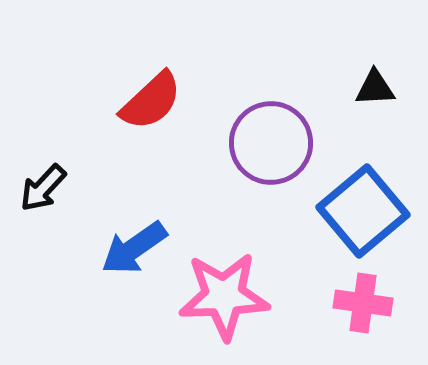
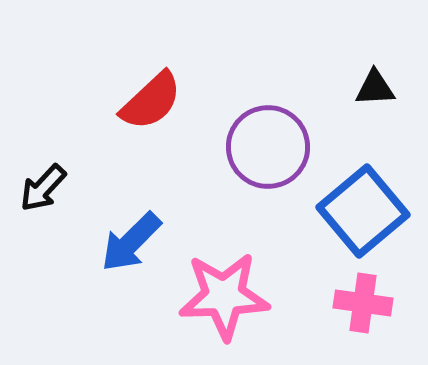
purple circle: moved 3 px left, 4 px down
blue arrow: moved 3 px left, 6 px up; rotated 10 degrees counterclockwise
